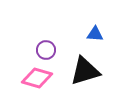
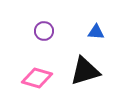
blue triangle: moved 1 px right, 2 px up
purple circle: moved 2 px left, 19 px up
